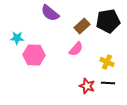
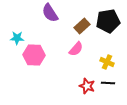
purple semicircle: rotated 18 degrees clockwise
